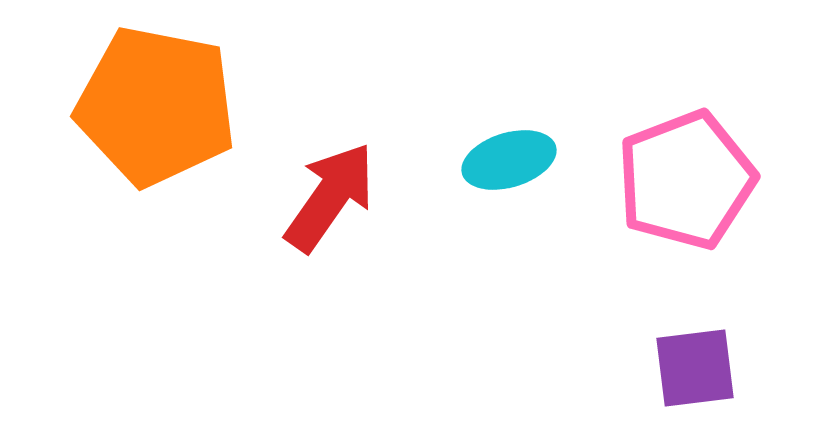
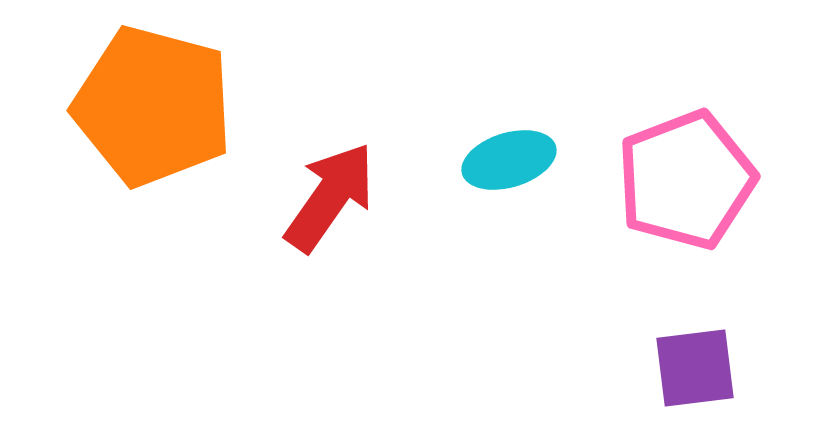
orange pentagon: moved 3 px left; rotated 4 degrees clockwise
